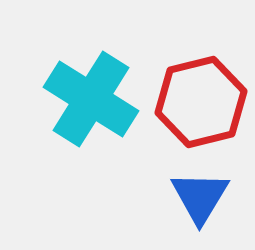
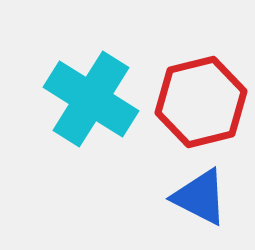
blue triangle: rotated 34 degrees counterclockwise
